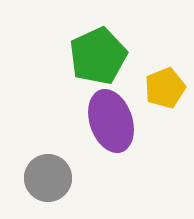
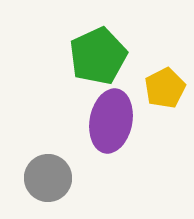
yellow pentagon: rotated 6 degrees counterclockwise
purple ellipse: rotated 30 degrees clockwise
